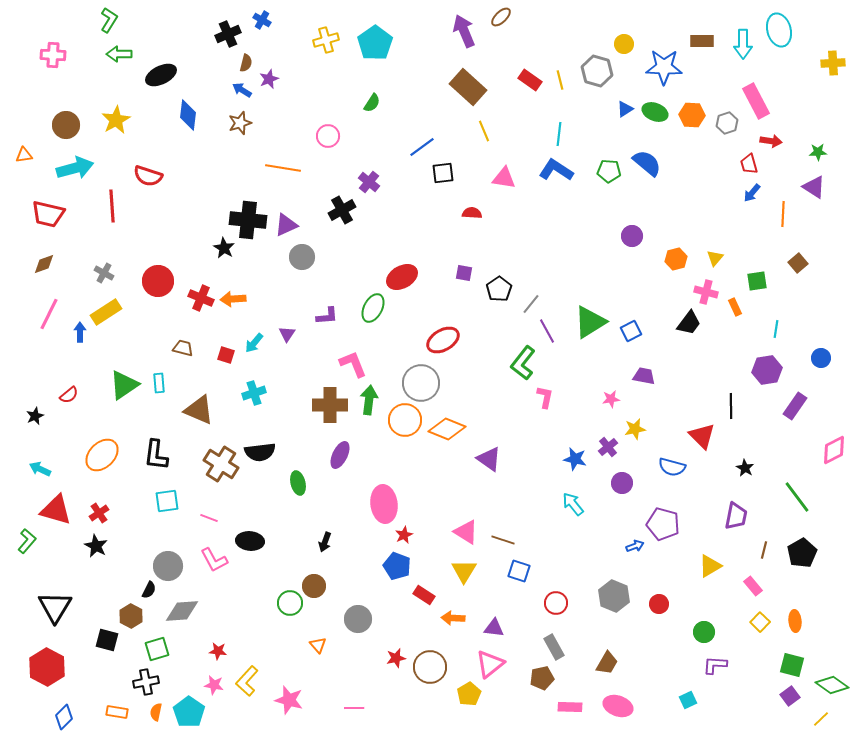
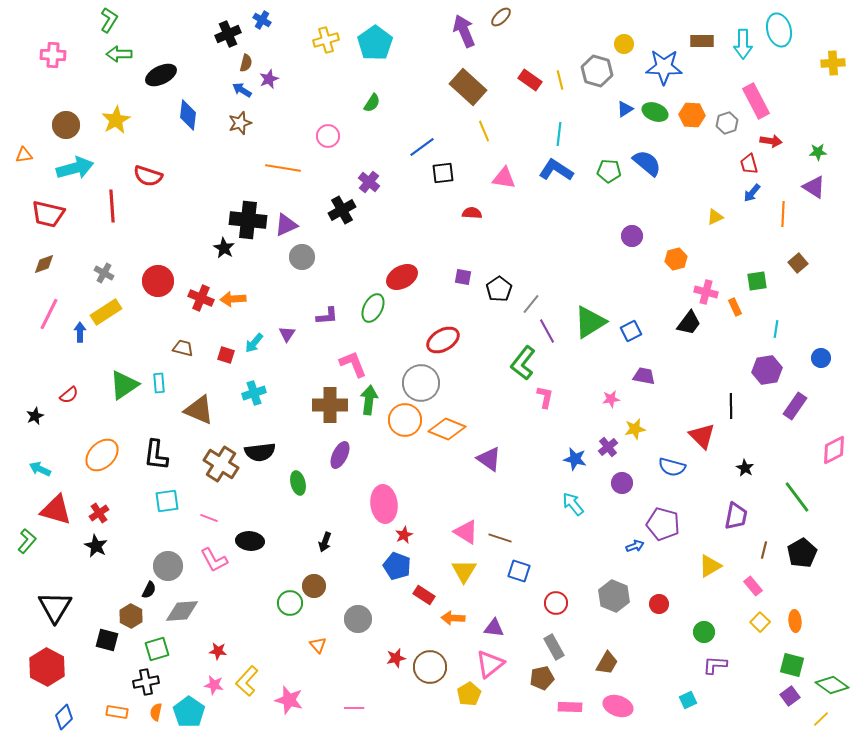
yellow triangle at (715, 258): moved 41 px up; rotated 24 degrees clockwise
purple square at (464, 273): moved 1 px left, 4 px down
brown line at (503, 540): moved 3 px left, 2 px up
